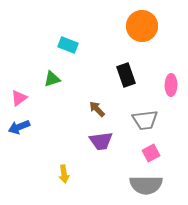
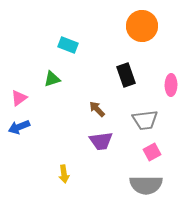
pink square: moved 1 px right, 1 px up
